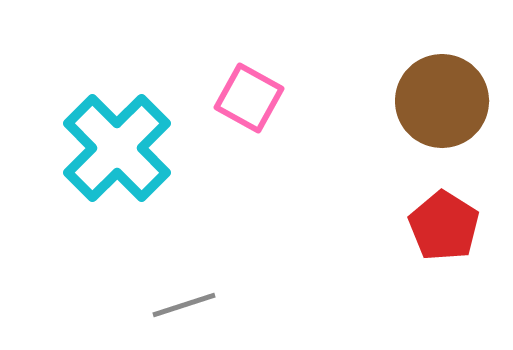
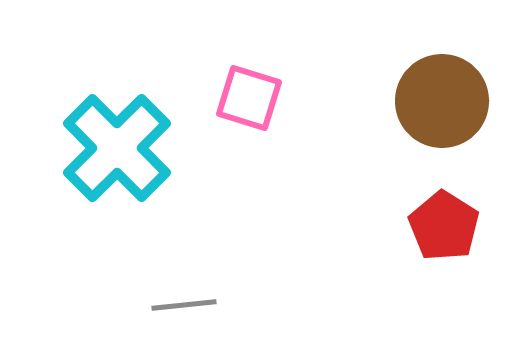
pink square: rotated 12 degrees counterclockwise
gray line: rotated 12 degrees clockwise
